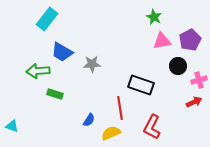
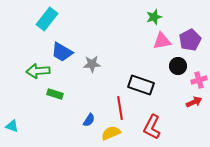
green star: rotated 28 degrees clockwise
